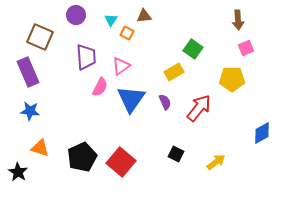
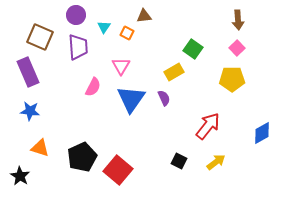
cyan triangle: moved 7 px left, 7 px down
pink square: moved 9 px left; rotated 21 degrees counterclockwise
purple trapezoid: moved 8 px left, 10 px up
pink triangle: rotated 24 degrees counterclockwise
pink semicircle: moved 7 px left
purple semicircle: moved 1 px left, 4 px up
red arrow: moved 9 px right, 18 px down
black square: moved 3 px right, 7 px down
red square: moved 3 px left, 8 px down
black star: moved 2 px right, 4 px down
